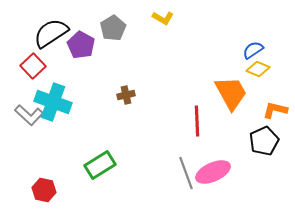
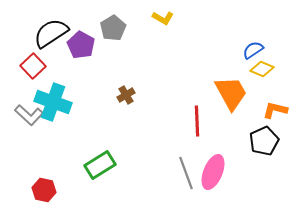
yellow diamond: moved 4 px right
brown cross: rotated 18 degrees counterclockwise
pink ellipse: rotated 44 degrees counterclockwise
